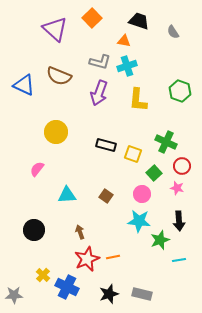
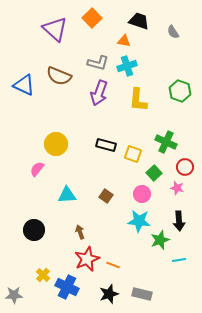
gray L-shape: moved 2 px left, 1 px down
yellow circle: moved 12 px down
red circle: moved 3 px right, 1 px down
orange line: moved 8 px down; rotated 32 degrees clockwise
